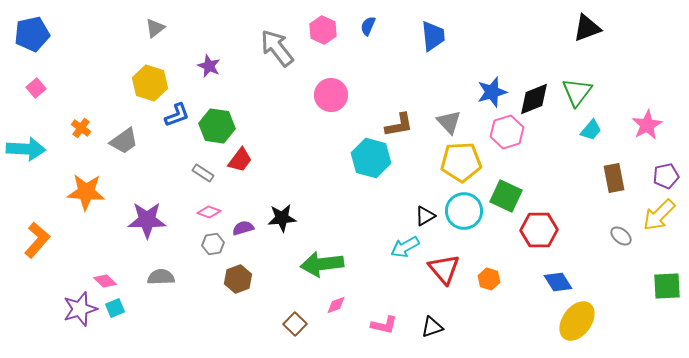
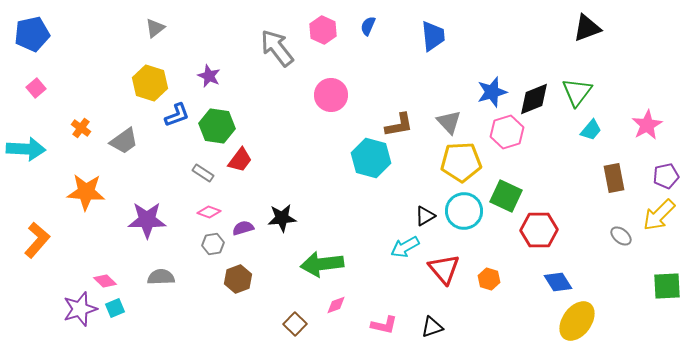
purple star at (209, 66): moved 10 px down
